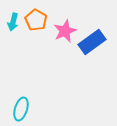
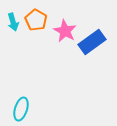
cyan arrow: rotated 30 degrees counterclockwise
pink star: rotated 20 degrees counterclockwise
